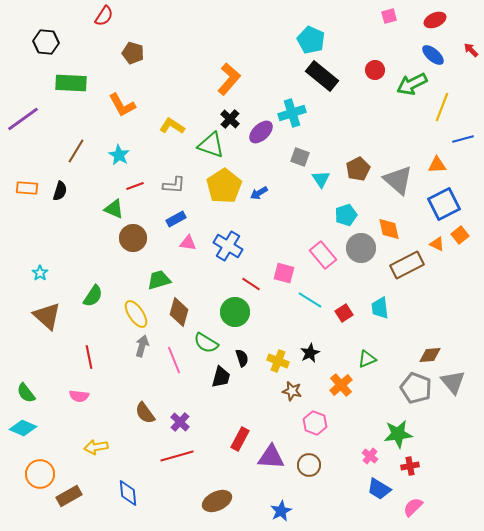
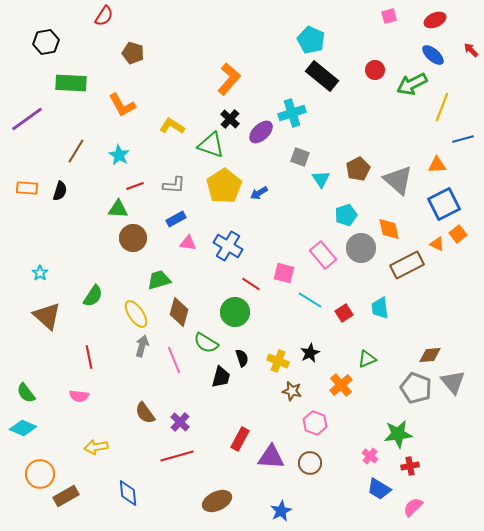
black hexagon at (46, 42): rotated 15 degrees counterclockwise
purple line at (23, 119): moved 4 px right
green triangle at (114, 209): moved 4 px right; rotated 20 degrees counterclockwise
orange square at (460, 235): moved 2 px left, 1 px up
brown circle at (309, 465): moved 1 px right, 2 px up
brown rectangle at (69, 496): moved 3 px left
